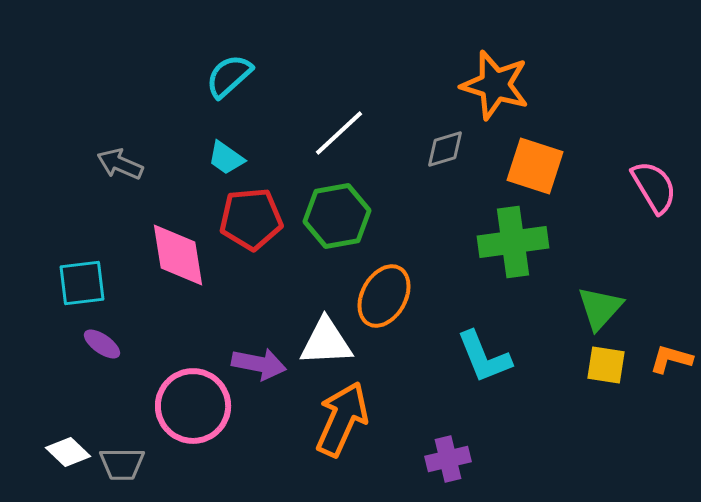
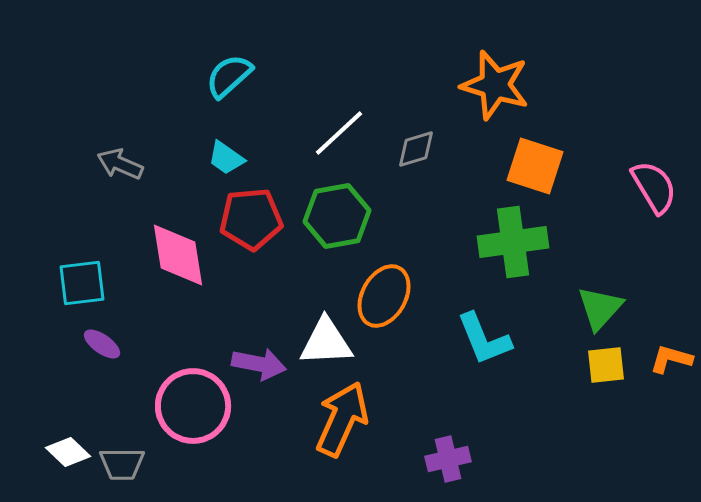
gray diamond: moved 29 px left
cyan L-shape: moved 18 px up
yellow square: rotated 15 degrees counterclockwise
